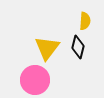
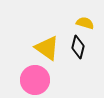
yellow semicircle: moved 2 px down; rotated 78 degrees counterclockwise
yellow triangle: rotated 32 degrees counterclockwise
